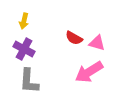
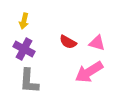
red semicircle: moved 6 px left, 4 px down
